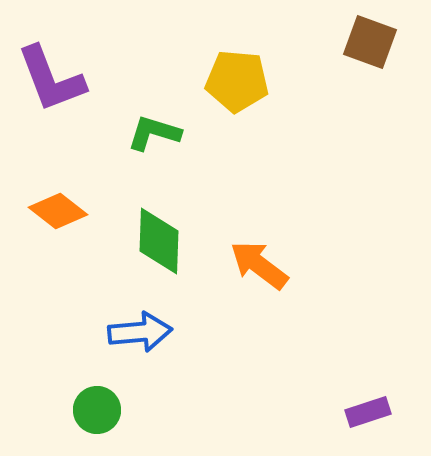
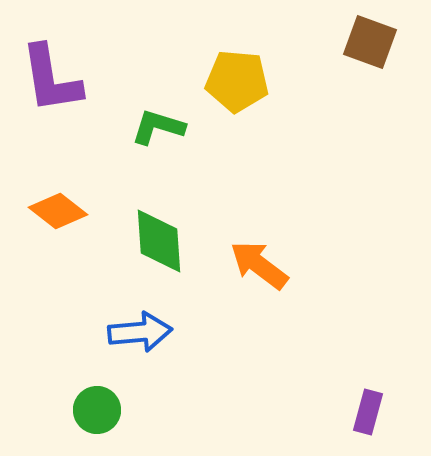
purple L-shape: rotated 12 degrees clockwise
green L-shape: moved 4 px right, 6 px up
green diamond: rotated 6 degrees counterclockwise
purple rectangle: rotated 57 degrees counterclockwise
